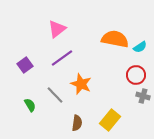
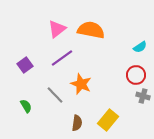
orange semicircle: moved 24 px left, 9 px up
green semicircle: moved 4 px left, 1 px down
yellow rectangle: moved 2 px left
